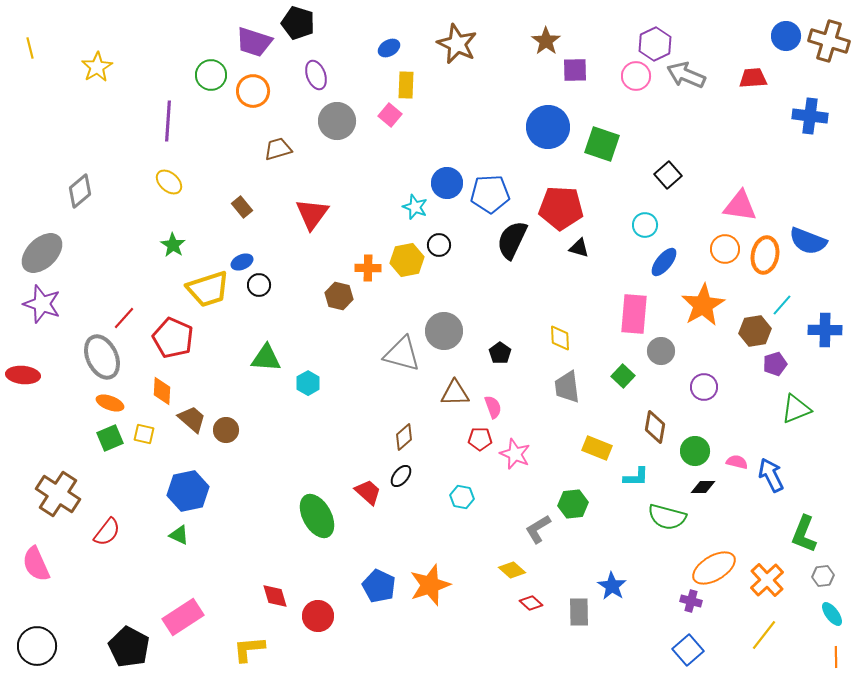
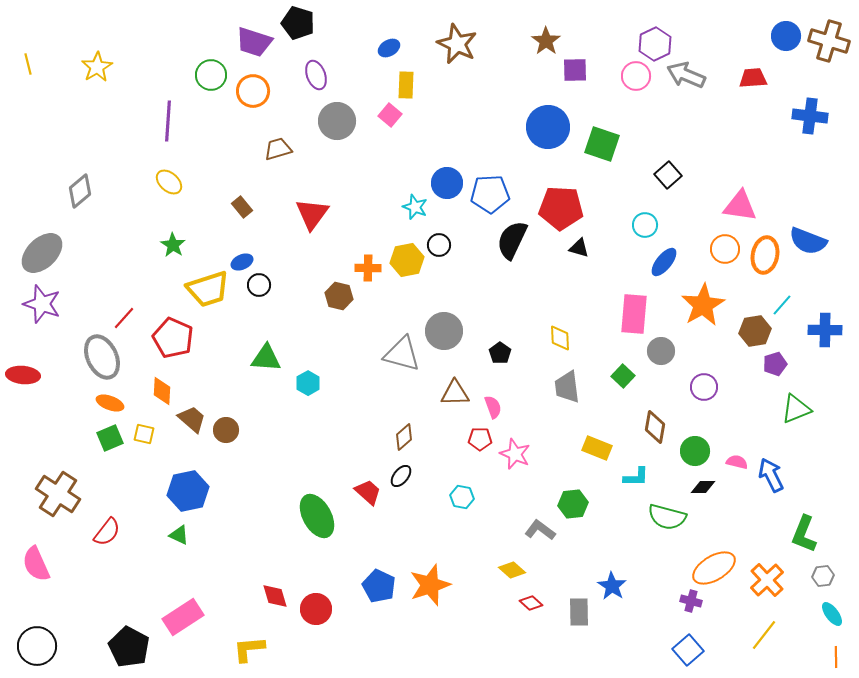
yellow line at (30, 48): moved 2 px left, 16 px down
gray L-shape at (538, 529): moved 2 px right, 1 px down; rotated 68 degrees clockwise
red circle at (318, 616): moved 2 px left, 7 px up
